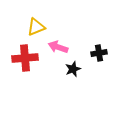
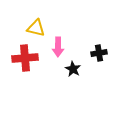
yellow triangle: moved 1 px down; rotated 36 degrees clockwise
pink arrow: rotated 108 degrees counterclockwise
black star: rotated 21 degrees counterclockwise
